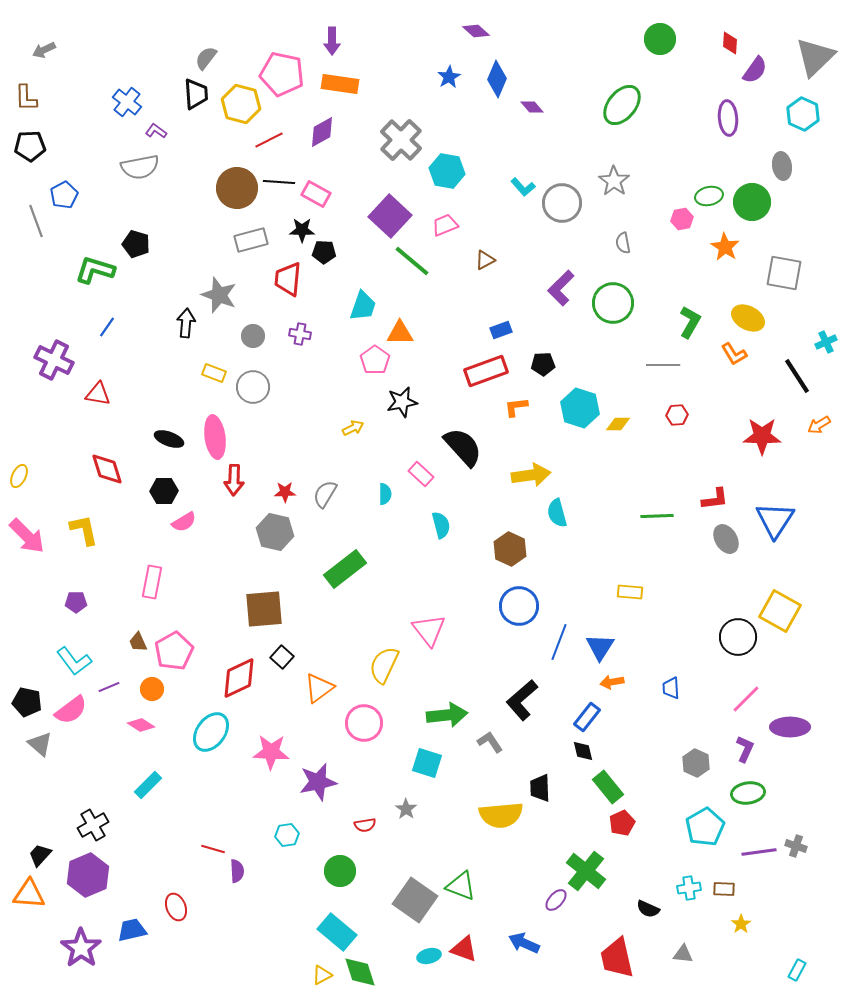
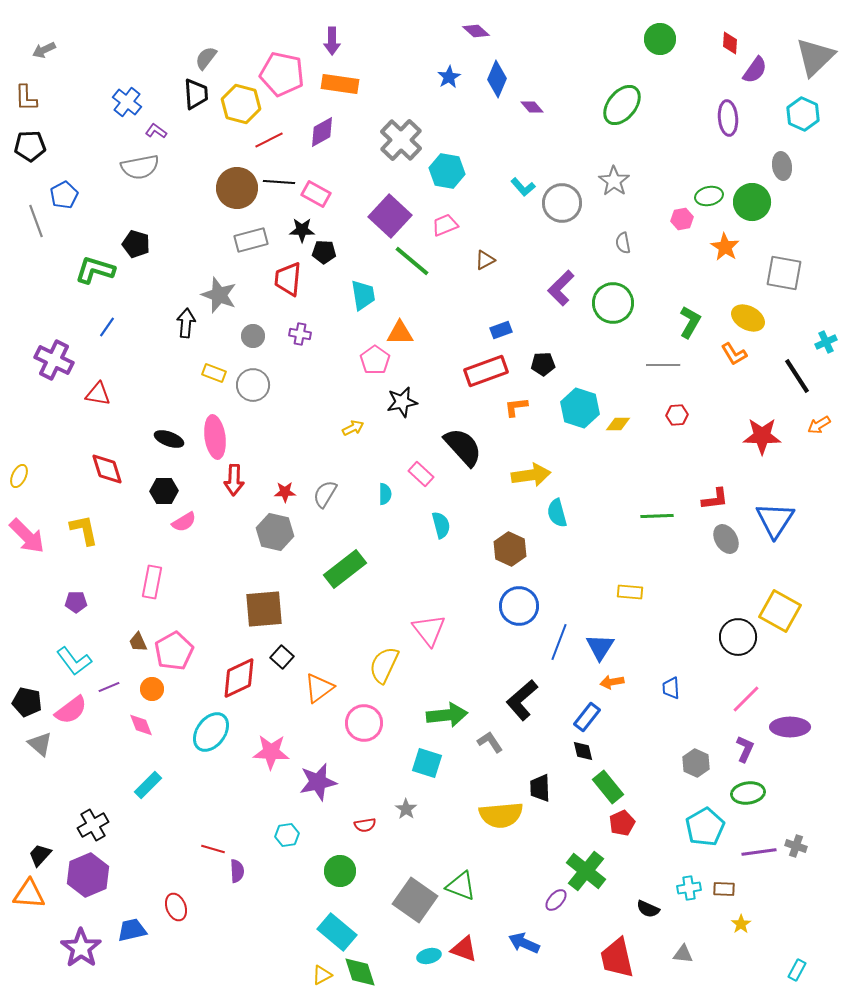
cyan trapezoid at (363, 306): moved 11 px up; rotated 28 degrees counterclockwise
gray circle at (253, 387): moved 2 px up
pink diamond at (141, 725): rotated 36 degrees clockwise
